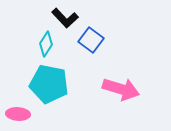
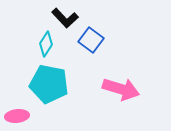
pink ellipse: moved 1 px left, 2 px down; rotated 10 degrees counterclockwise
